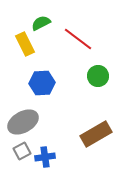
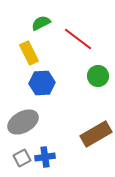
yellow rectangle: moved 4 px right, 9 px down
gray square: moved 7 px down
